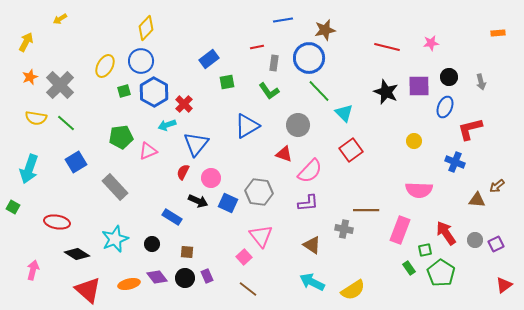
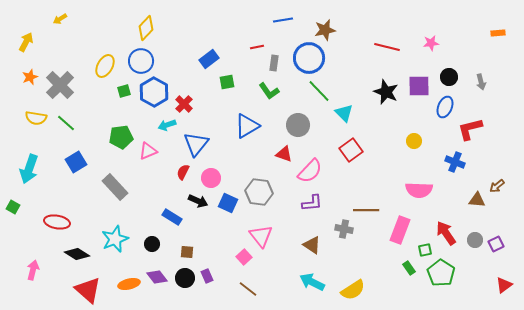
purple L-shape at (308, 203): moved 4 px right
